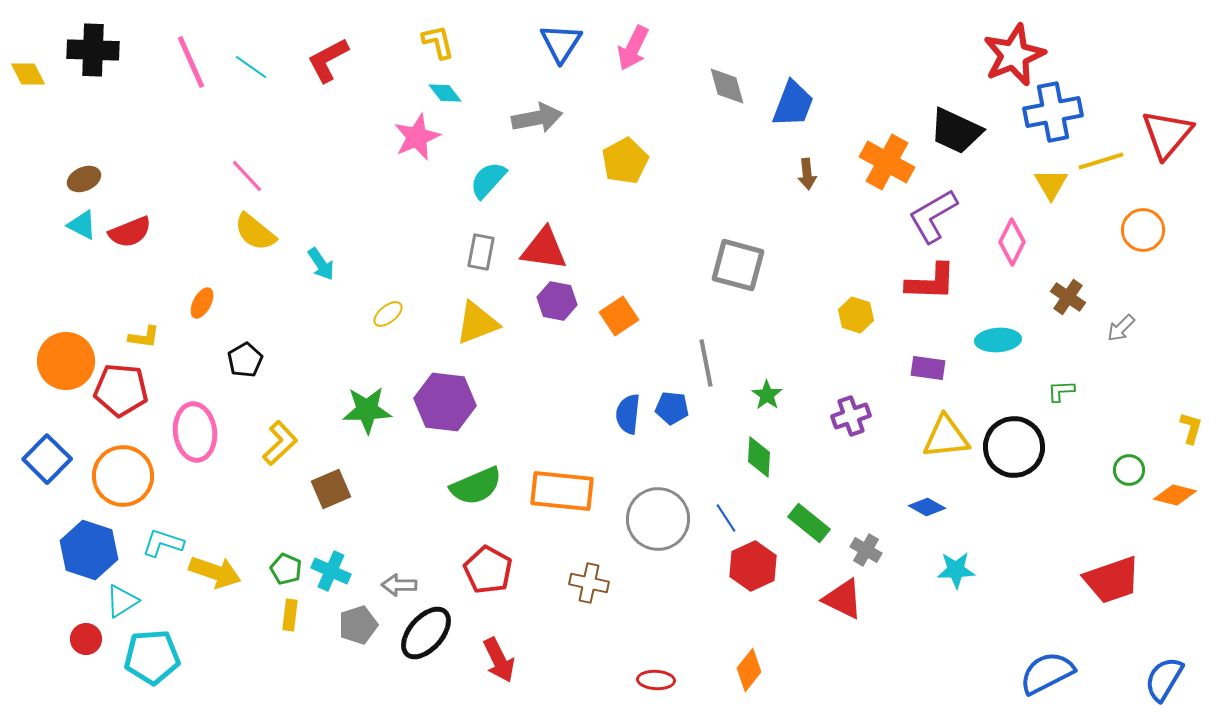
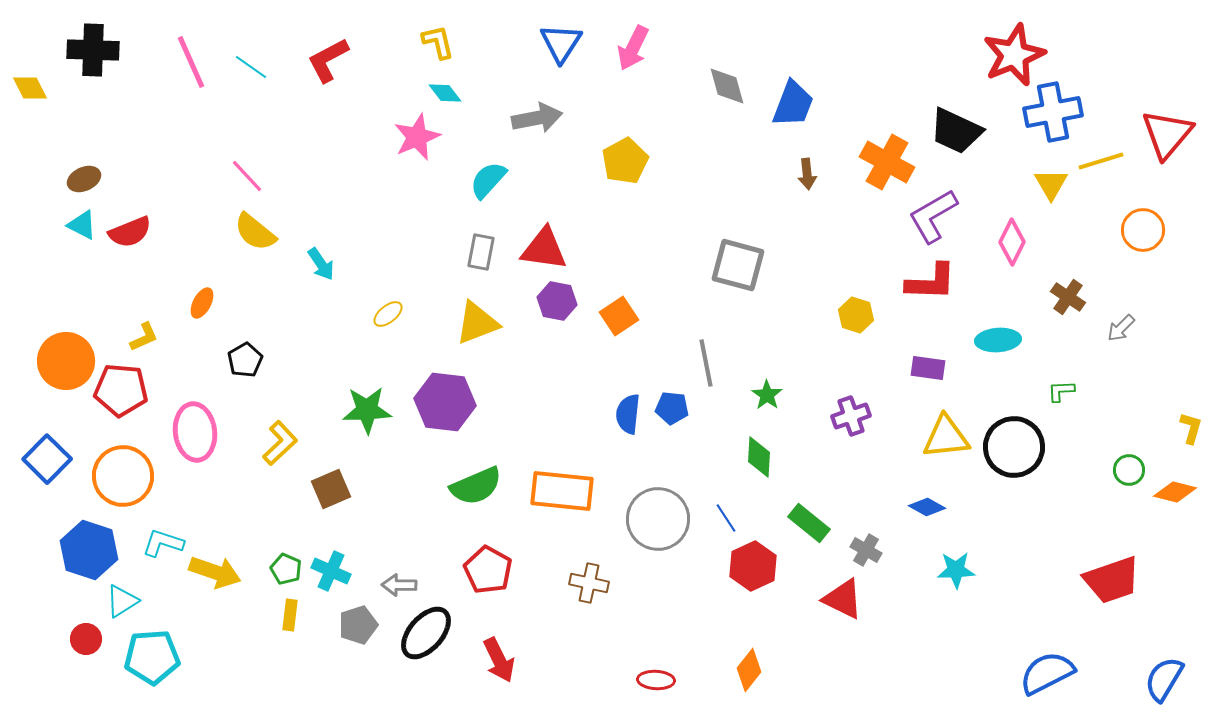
yellow diamond at (28, 74): moved 2 px right, 14 px down
yellow L-shape at (144, 337): rotated 32 degrees counterclockwise
orange diamond at (1175, 495): moved 3 px up
